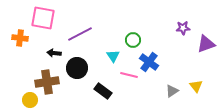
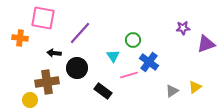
purple line: moved 1 px up; rotated 20 degrees counterclockwise
pink line: rotated 30 degrees counterclockwise
yellow triangle: moved 1 px left, 1 px down; rotated 32 degrees clockwise
